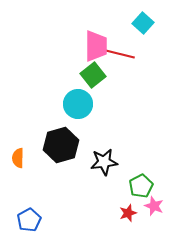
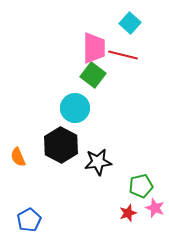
cyan square: moved 13 px left
pink trapezoid: moved 2 px left, 2 px down
red line: moved 3 px right, 1 px down
green square: rotated 15 degrees counterclockwise
cyan circle: moved 3 px left, 4 px down
black hexagon: rotated 16 degrees counterclockwise
orange semicircle: moved 1 px up; rotated 24 degrees counterclockwise
black star: moved 6 px left
green pentagon: rotated 15 degrees clockwise
pink star: moved 1 px right, 2 px down
